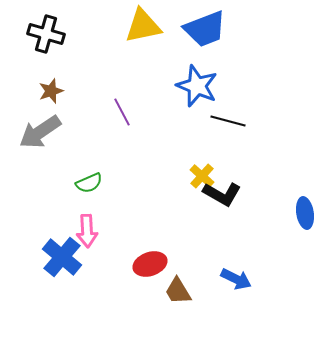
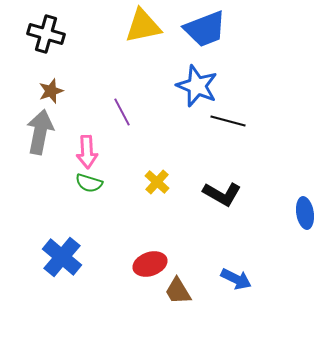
gray arrow: rotated 135 degrees clockwise
yellow cross: moved 45 px left, 6 px down
green semicircle: rotated 40 degrees clockwise
pink arrow: moved 79 px up
